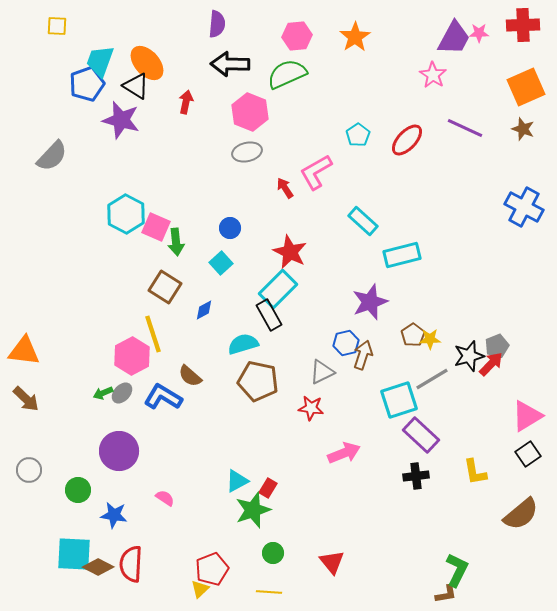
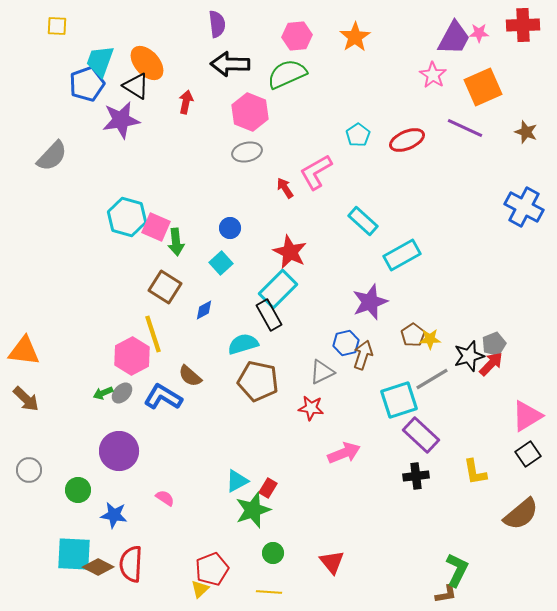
purple semicircle at (217, 24): rotated 12 degrees counterclockwise
orange square at (526, 87): moved 43 px left
purple star at (121, 120): rotated 24 degrees counterclockwise
brown star at (523, 129): moved 3 px right, 3 px down
red ellipse at (407, 140): rotated 24 degrees clockwise
cyan hexagon at (126, 214): moved 1 px right, 3 px down; rotated 12 degrees counterclockwise
cyan rectangle at (402, 255): rotated 15 degrees counterclockwise
gray pentagon at (497, 346): moved 3 px left, 2 px up
